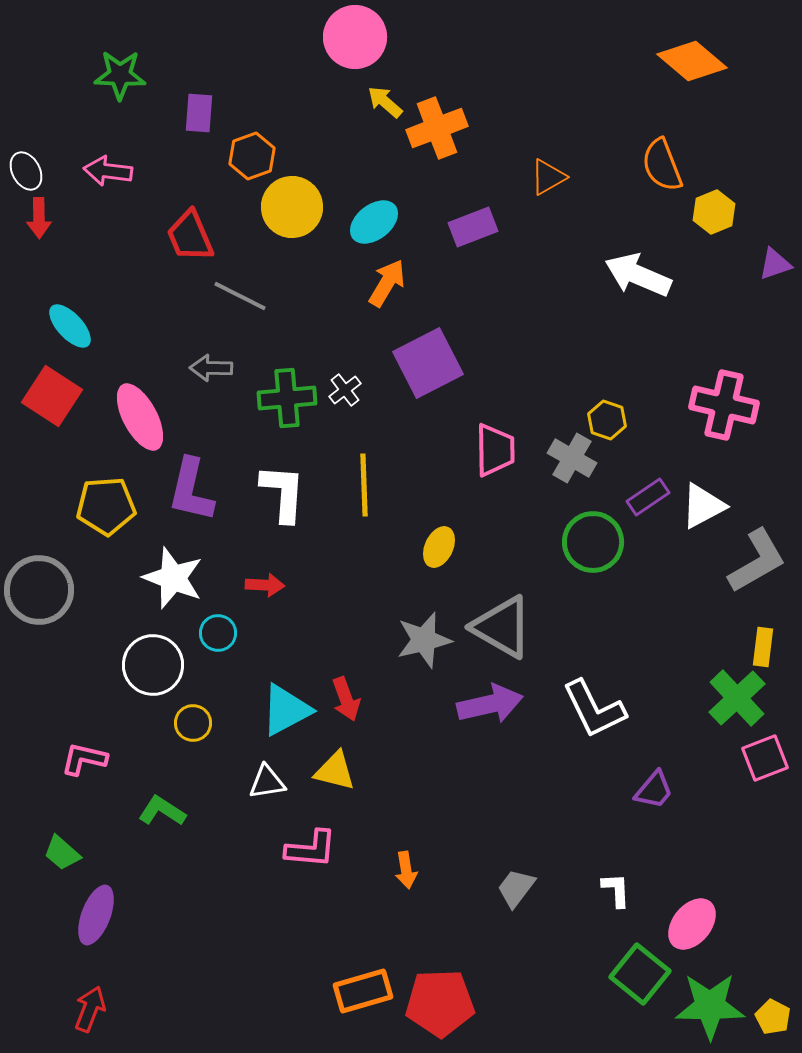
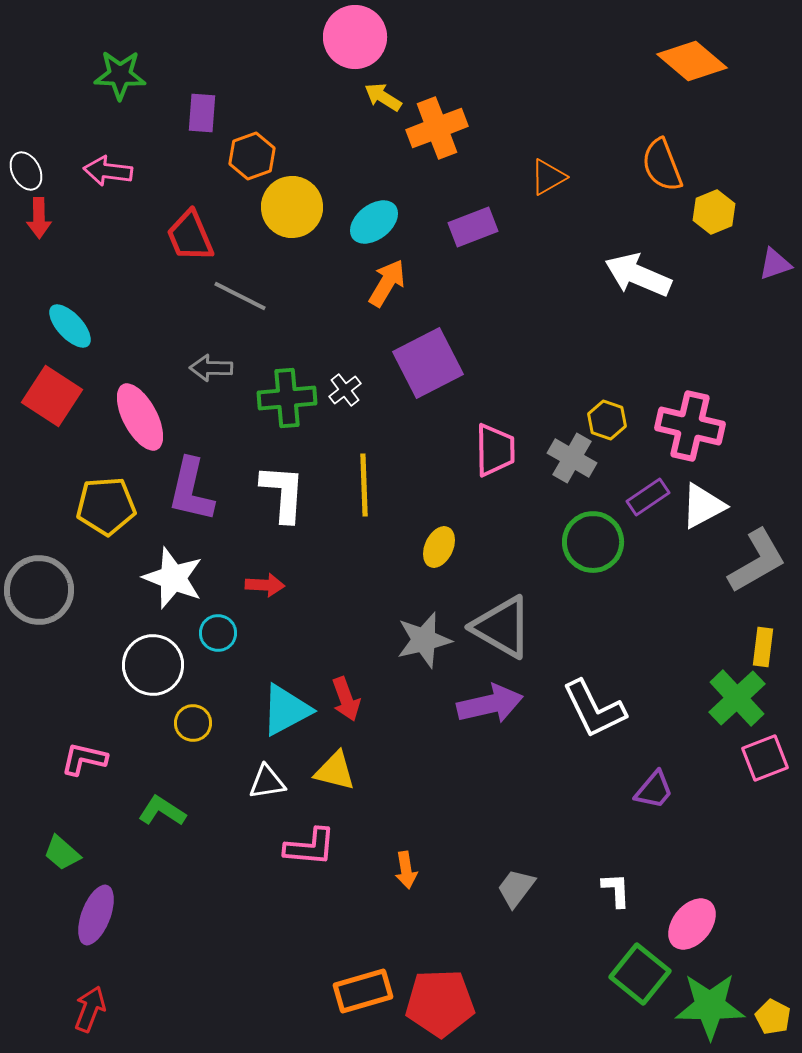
yellow arrow at (385, 102): moved 2 px left, 5 px up; rotated 9 degrees counterclockwise
purple rectangle at (199, 113): moved 3 px right
pink cross at (724, 405): moved 34 px left, 21 px down
pink L-shape at (311, 849): moved 1 px left, 2 px up
